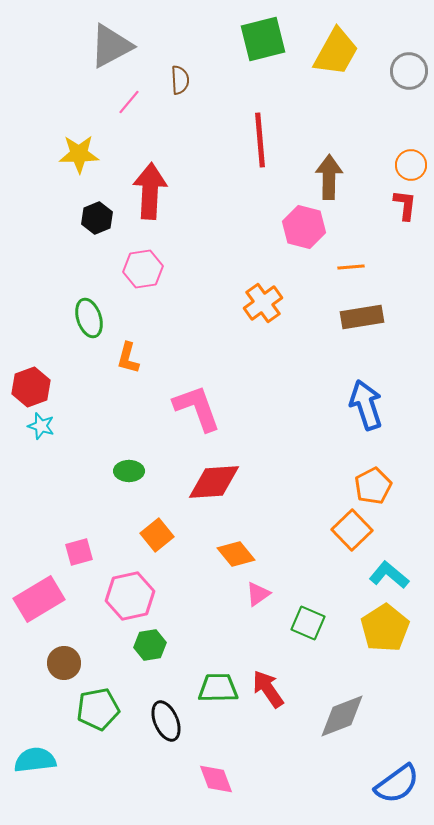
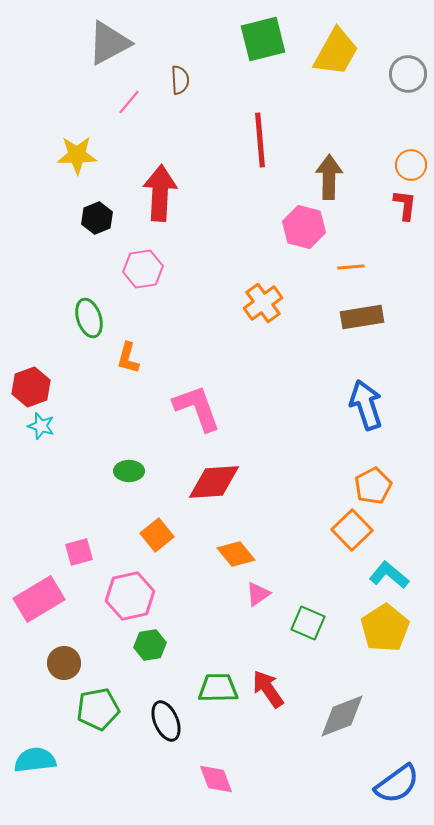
gray triangle at (111, 46): moved 2 px left, 3 px up
gray circle at (409, 71): moved 1 px left, 3 px down
yellow star at (79, 154): moved 2 px left, 1 px down
red arrow at (150, 191): moved 10 px right, 2 px down
